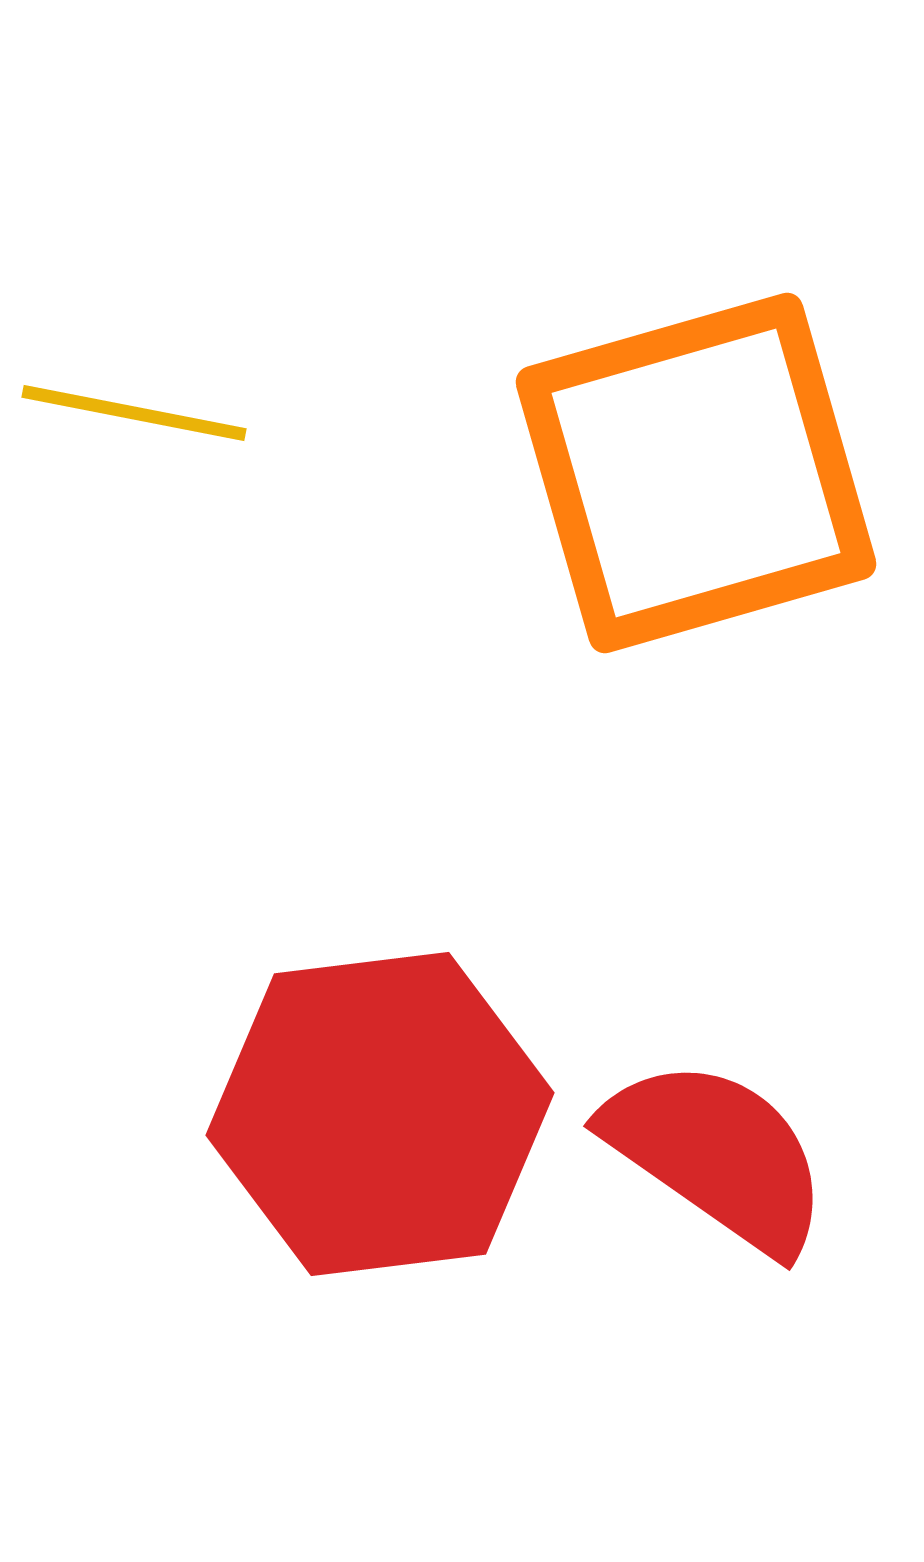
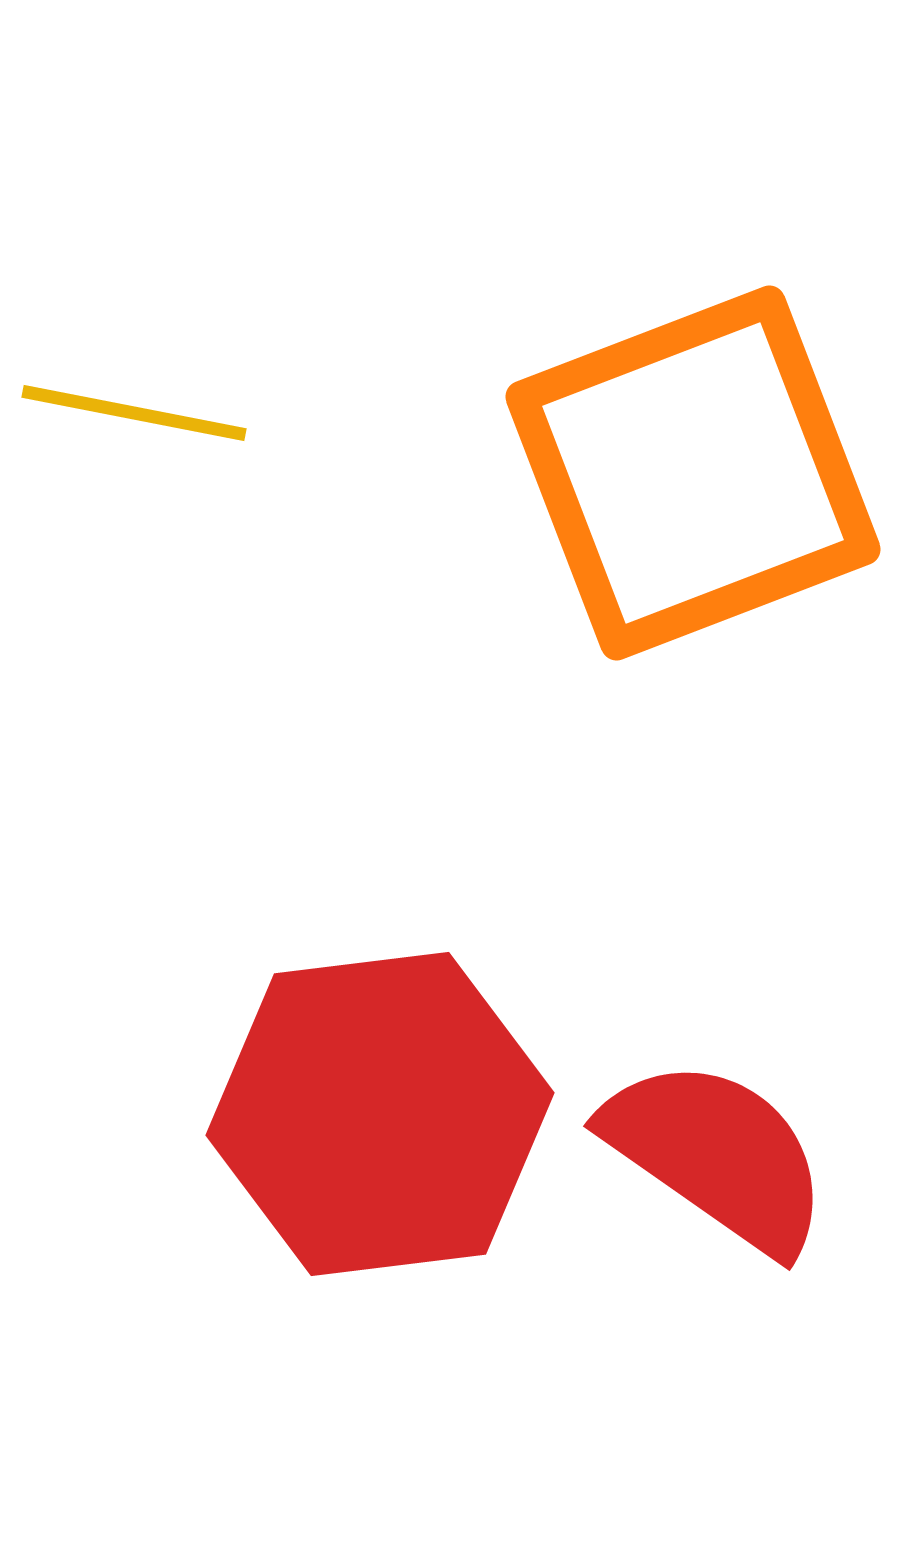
orange square: moved 3 px left; rotated 5 degrees counterclockwise
